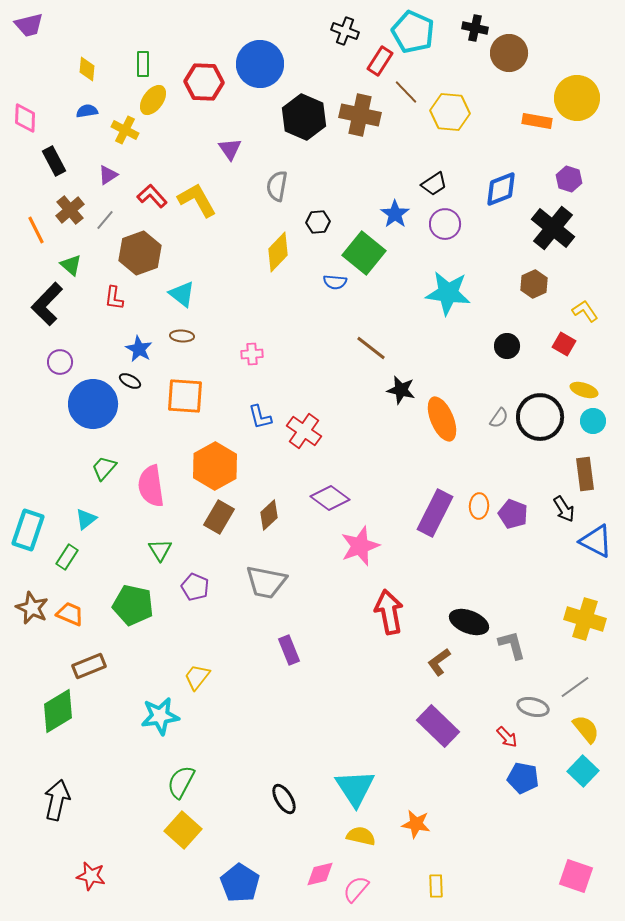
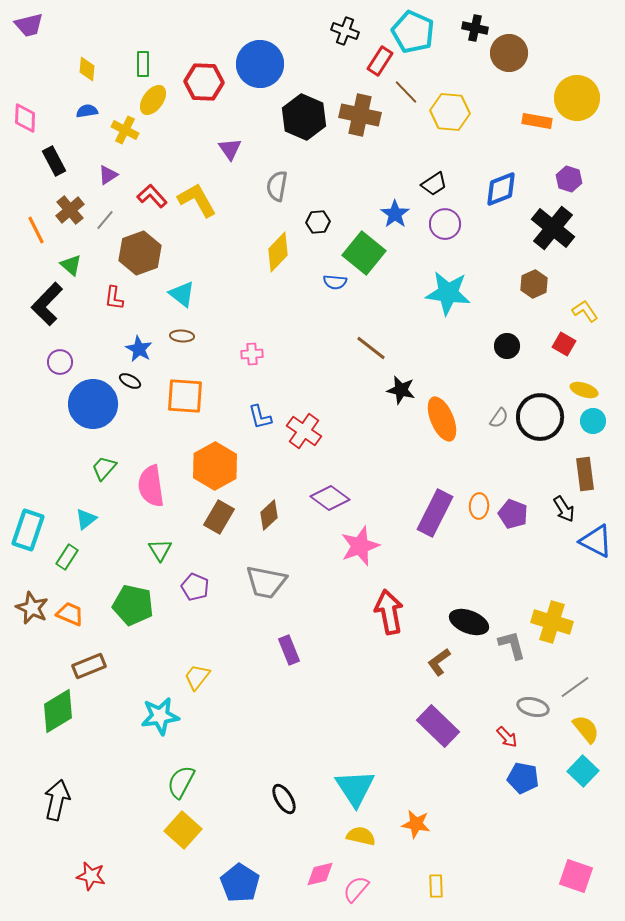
yellow cross at (585, 619): moved 33 px left, 3 px down
